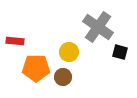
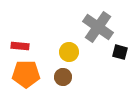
red rectangle: moved 5 px right, 5 px down
orange pentagon: moved 10 px left, 6 px down
